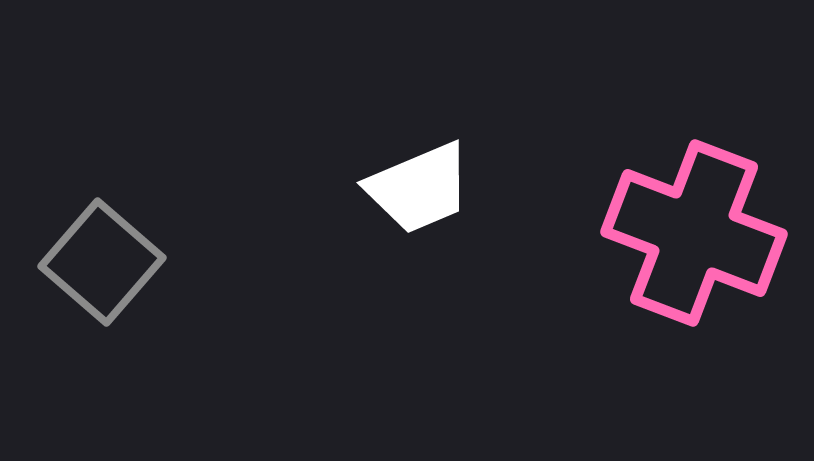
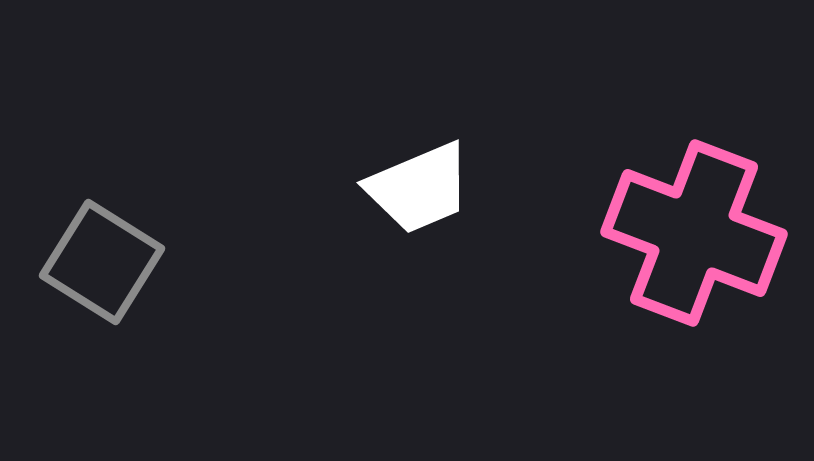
gray square: rotated 9 degrees counterclockwise
